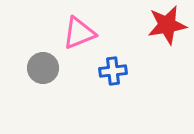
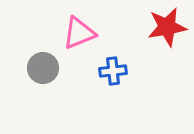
red star: moved 2 px down
